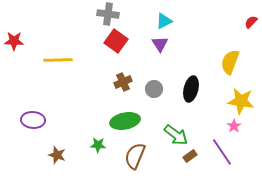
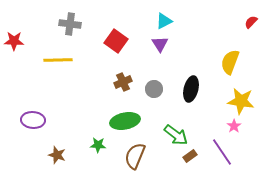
gray cross: moved 38 px left, 10 px down
